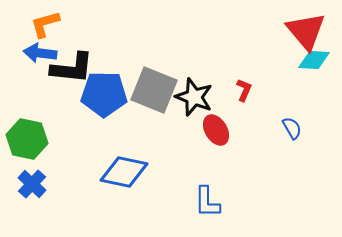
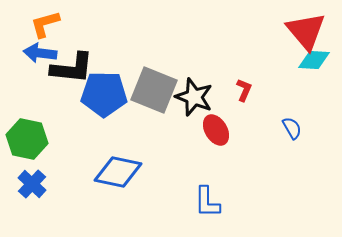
blue diamond: moved 6 px left
